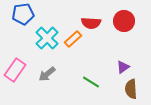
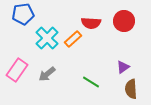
pink rectangle: moved 2 px right
